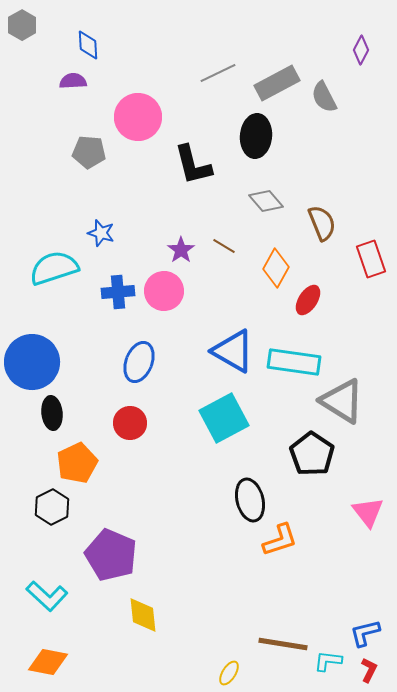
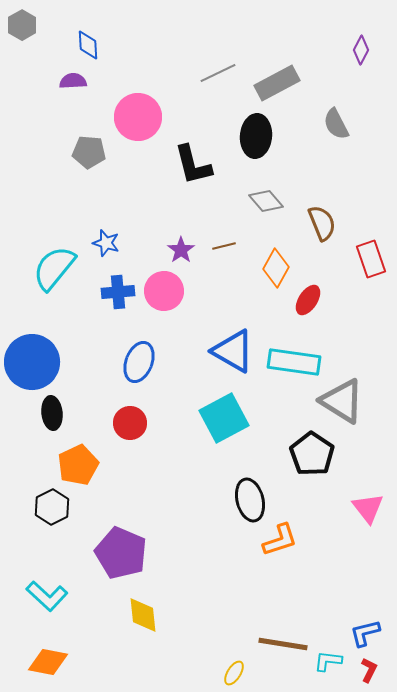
gray semicircle at (324, 97): moved 12 px right, 27 px down
blue star at (101, 233): moved 5 px right, 10 px down
brown line at (224, 246): rotated 45 degrees counterclockwise
cyan semicircle at (54, 268): rotated 33 degrees counterclockwise
orange pentagon at (77, 463): moved 1 px right, 2 px down
pink triangle at (368, 512): moved 4 px up
purple pentagon at (111, 555): moved 10 px right, 2 px up
yellow ellipse at (229, 673): moved 5 px right
